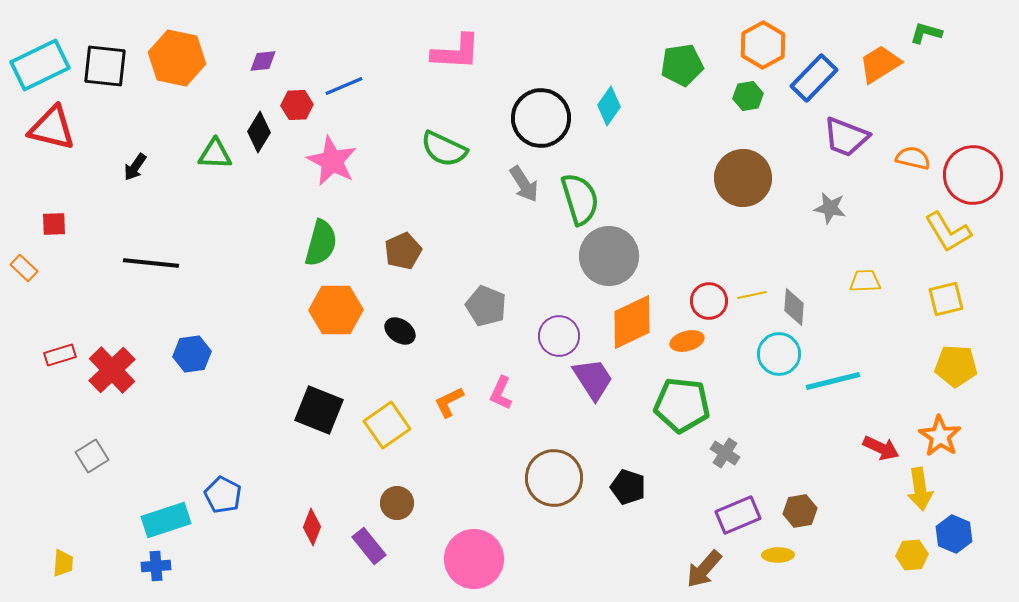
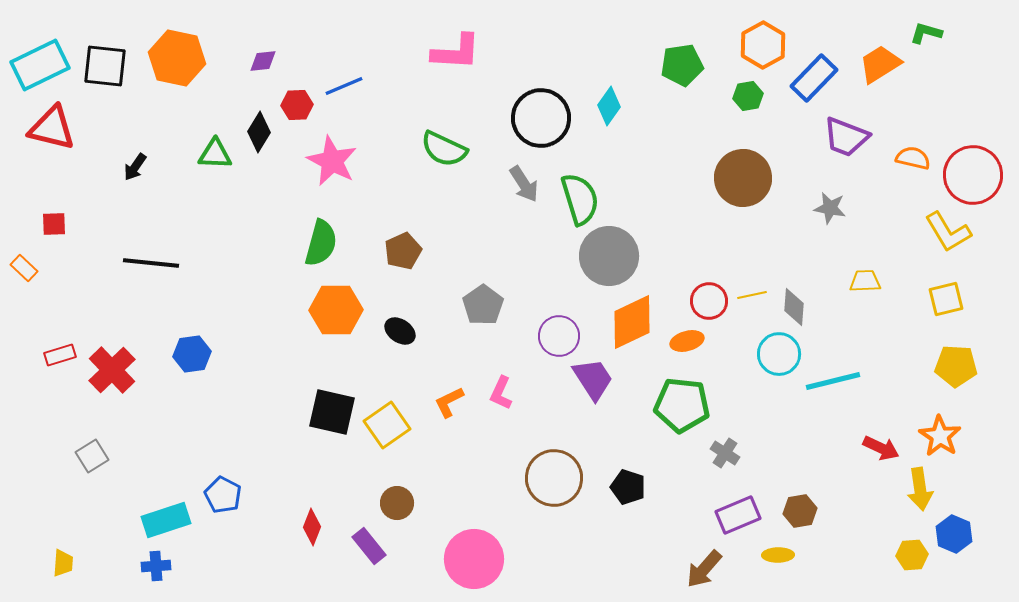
gray pentagon at (486, 306): moved 3 px left, 1 px up; rotated 15 degrees clockwise
black square at (319, 410): moved 13 px right, 2 px down; rotated 9 degrees counterclockwise
